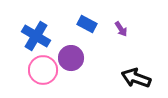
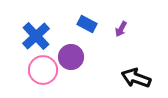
purple arrow: rotated 63 degrees clockwise
blue cross: rotated 16 degrees clockwise
purple circle: moved 1 px up
